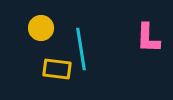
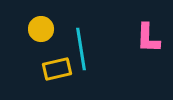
yellow circle: moved 1 px down
yellow rectangle: rotated 20 degrees counterclockwise
